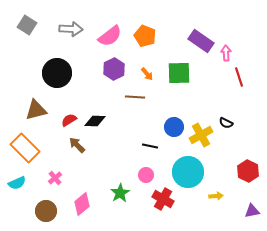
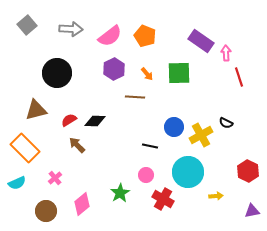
gray square: rotated 18 degrees clockwise
